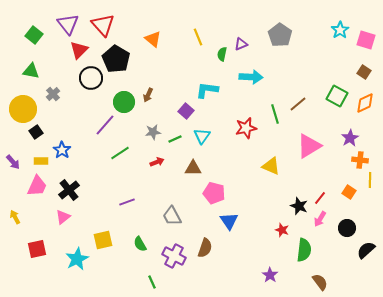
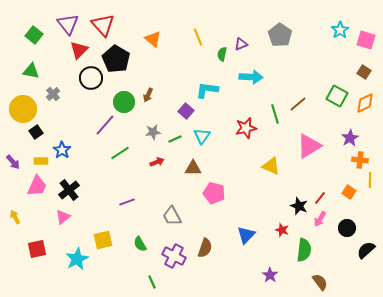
blue triangle at (229, 221): moved 17 px right, 14 px down; rotated 18 degrees clockwise
